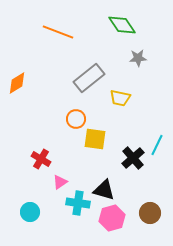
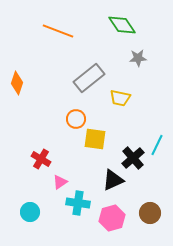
orange line: moved 1 px up
orange diamond: rotated 40 degrees counterclockwise
black triangle: moved 9 px right, 10 px up; rotated 40 degrees counterclockwise
